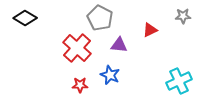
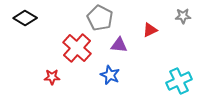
red star: moved 28 px left, 8 px up
